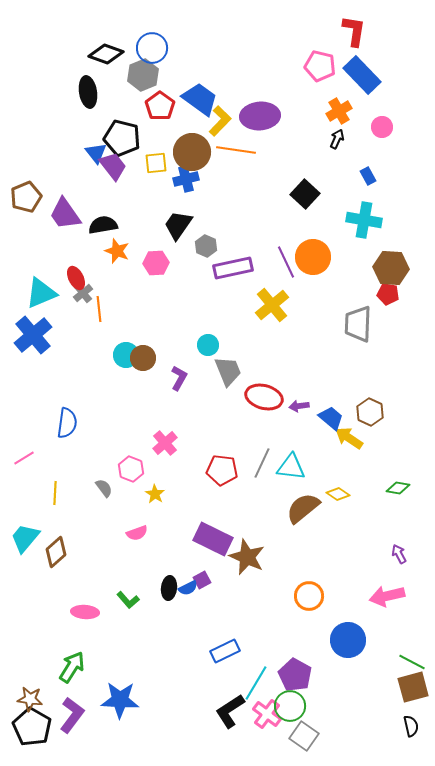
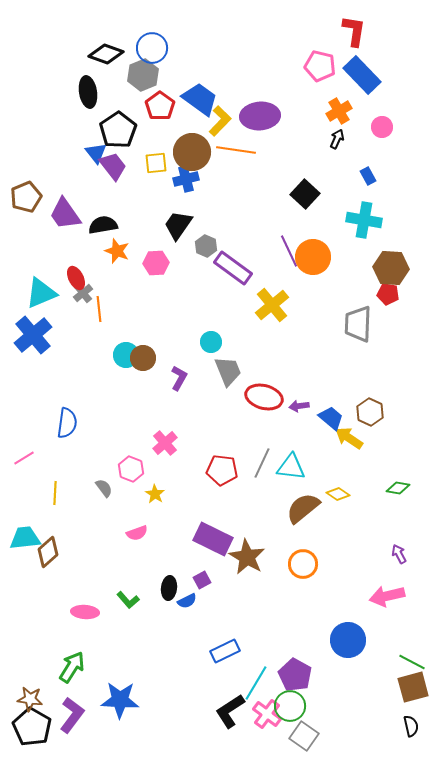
black pentagon at (122, 138): moved 4 px left, 8 px up; rotated 24 degrees clockwise
purple line at (286, 262): moved 3 px right, 11 px up
purple rectangle at (233, 268): rotated 48 degrees clockwise
cyan circle at (208, 345): moved 3 px right, 3 px up
cyan trapezoid at (25, 538): rotated 44 degrees clockwise
brown diamond at (56, 552): moved 8 px left
brown star at (247, 557): rotated 6 degrees clockwise
blue semicircle at (188, 588): moved 1 px left, 13 px down
orange circle at (309, 596): moved 6 px left, 32 px up
